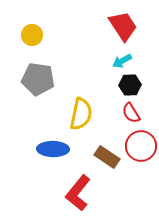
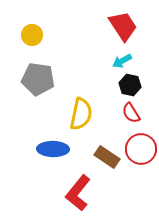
black hexagon: rotated 15 degrees clockwise
red circle: moved 3 px down
